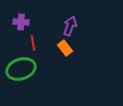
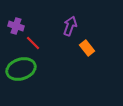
purple cross: moved 5 px left, 4 px down; rotated 14 degrees clockwise
red line: rotated 35 degrees counterclockwise
orange rectangle: moved 22 px right
